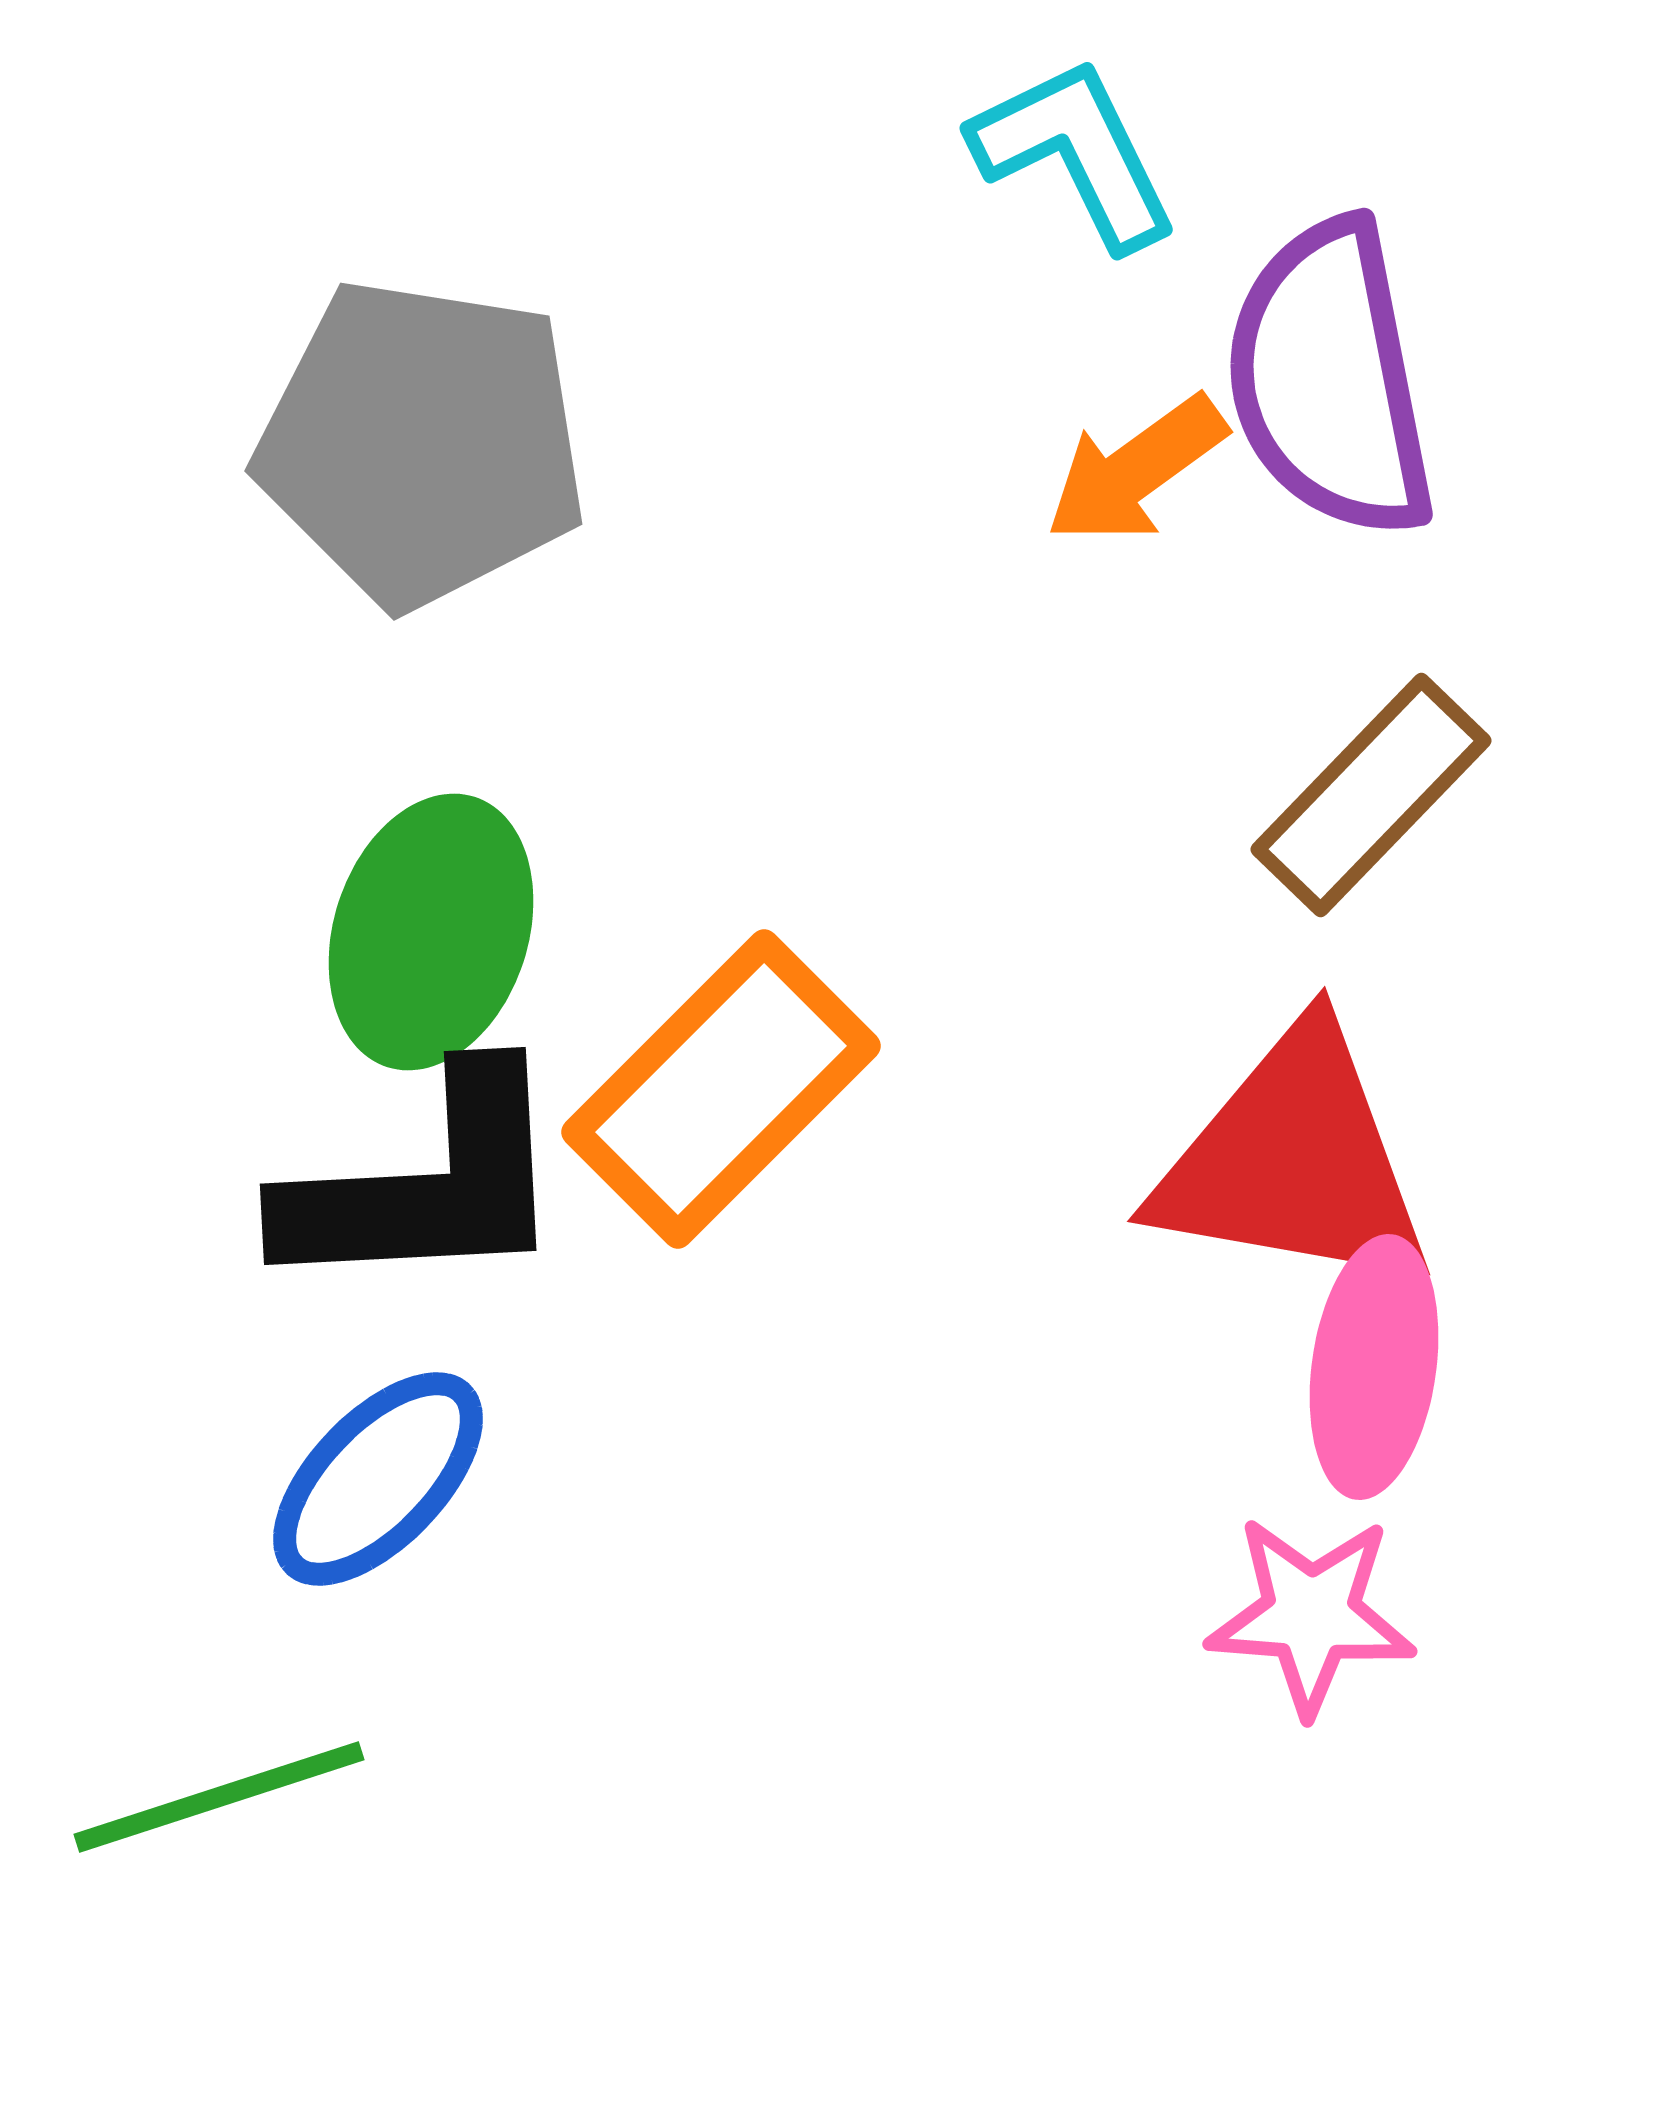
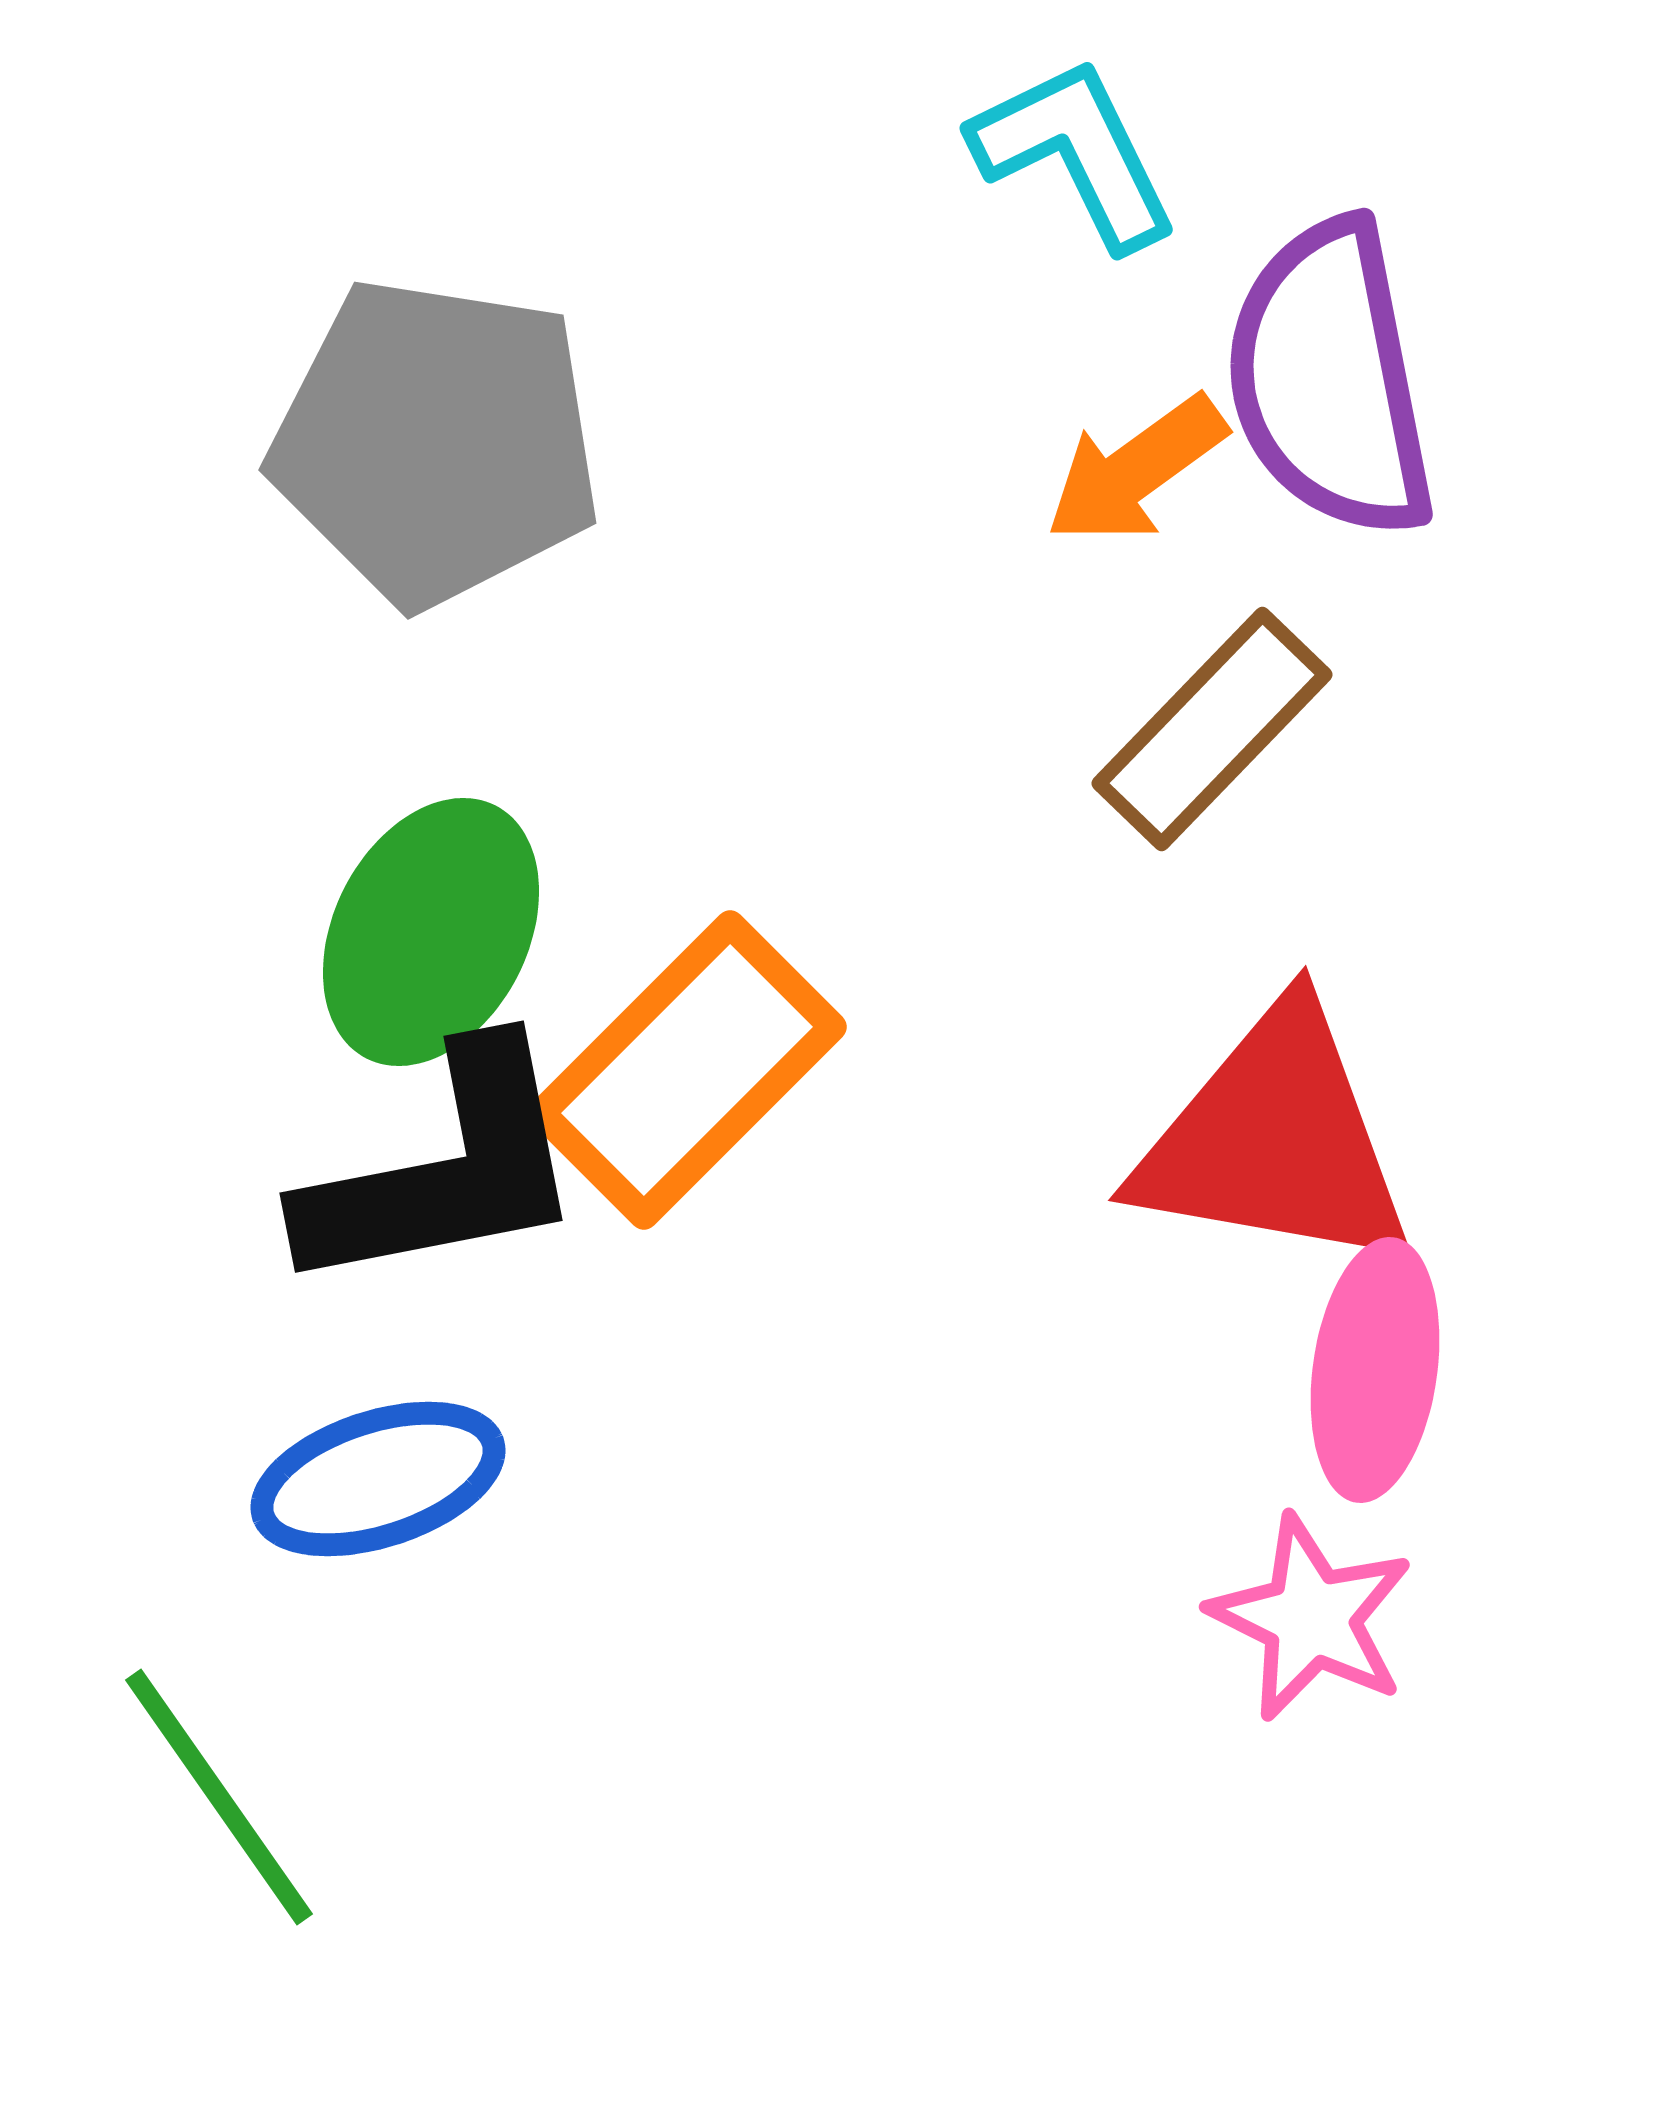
gray pentagon: moved 14 px right, 1 px up
brown rectangle: moved 159 px left, 66 px up
green ellipse: rotated 9 degrees clockwise
orange rectangle: moved 34 px left, 19 px up
red triangle: moved 19 px left, 21 px up
black L-shape: moved 18 px right, 14 px up; rotated 8 degrees counterclockwise
pink ellipse: moved 1 px right, 3 px down
blue ellipse: rotated 28 degrees clockwise
pink star: moved 3 px down; rotated 22 degrees clockwise
green line: rotated 73 degrees clockwise
